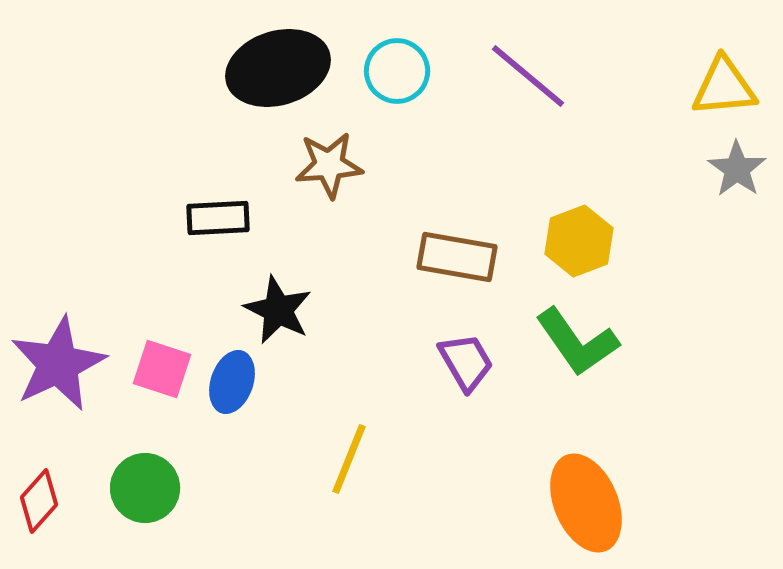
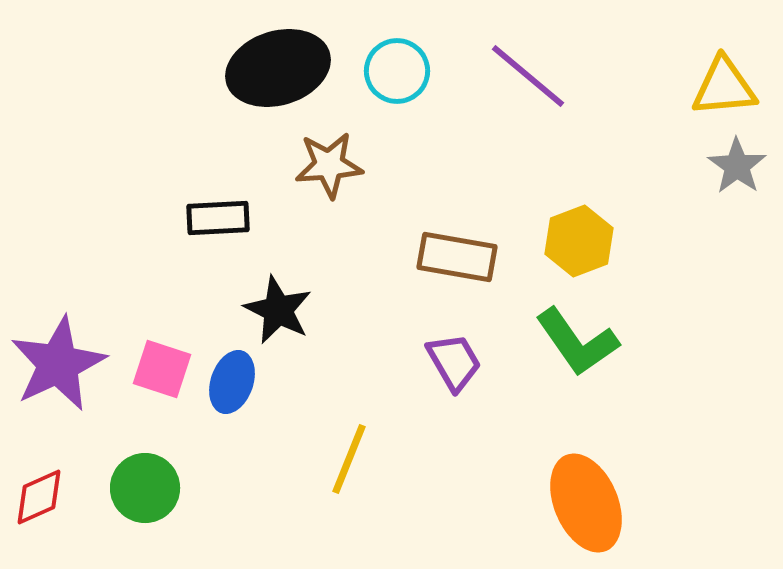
gray star: moved 3 px up
purple trapezoid: moved 12 px left
red diamond: moved 4 px up; rotated 24 degrees clockwise
